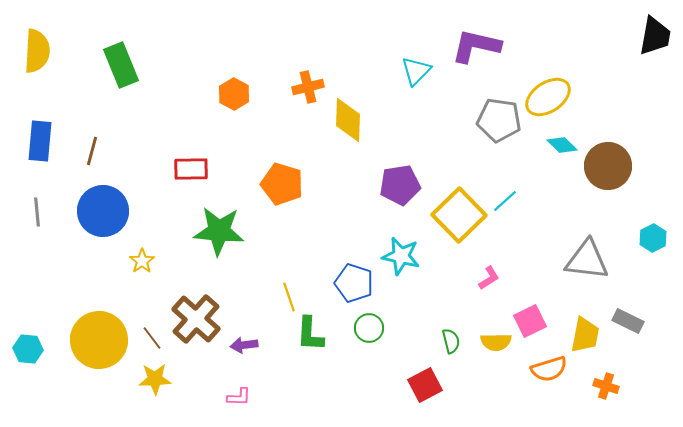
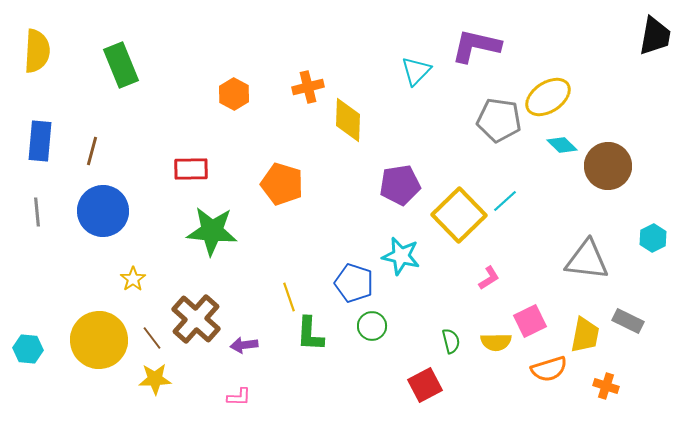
green star at (219, 231): moved 7 px left
yellow star at (142, 261): moved 9 px left, 18 px down
green circle at (369, 328): moved 3 px right, 2 px up
